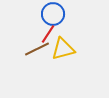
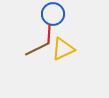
red line: moved 1 px right; rotated 30 degrees counterclockwise
yellow triangle: rotated 10 degrees counterclockwise
